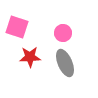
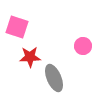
pink circle: moved 20 px right, 13 px down
gray ellipse: moved 11 px left, 15 px down
